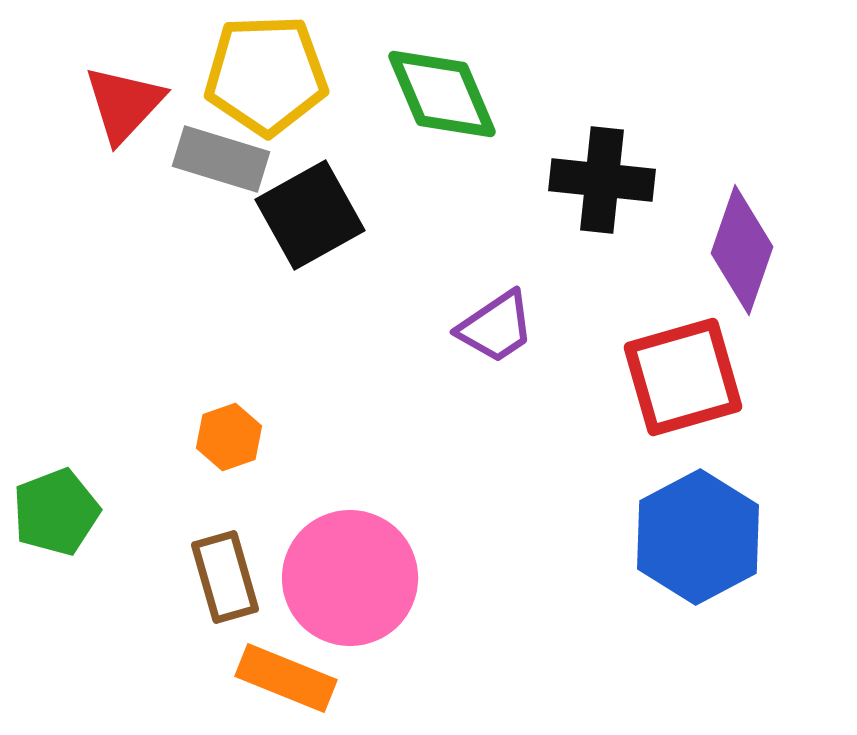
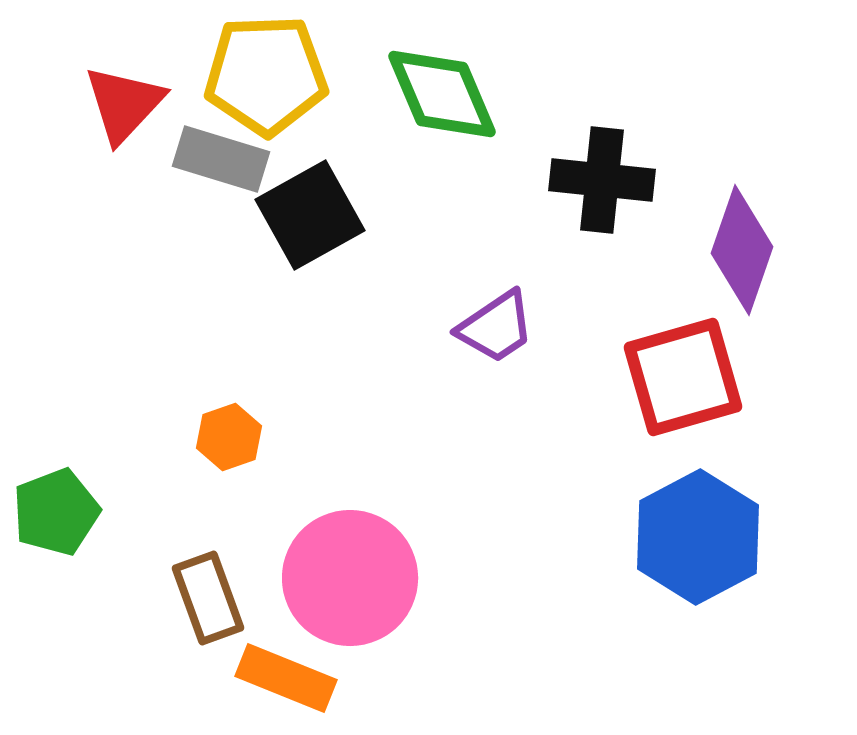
brown rectangle: moved 17 px left, 21 px down; rotated 4 degrees counterclockwise
